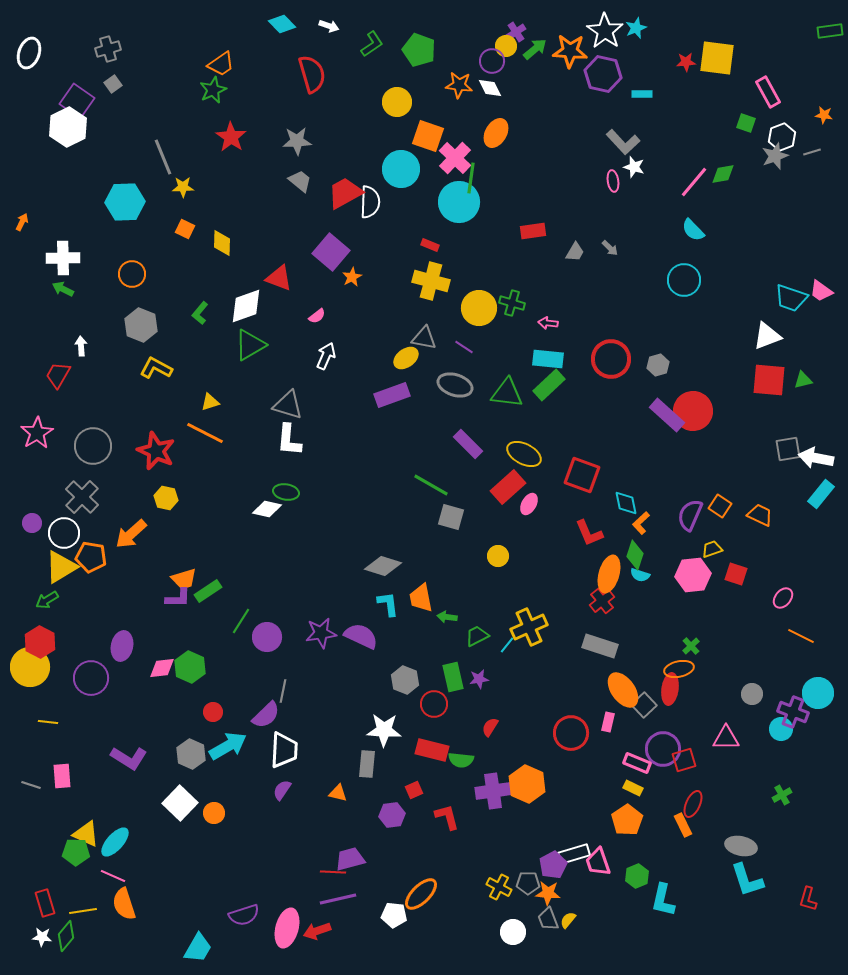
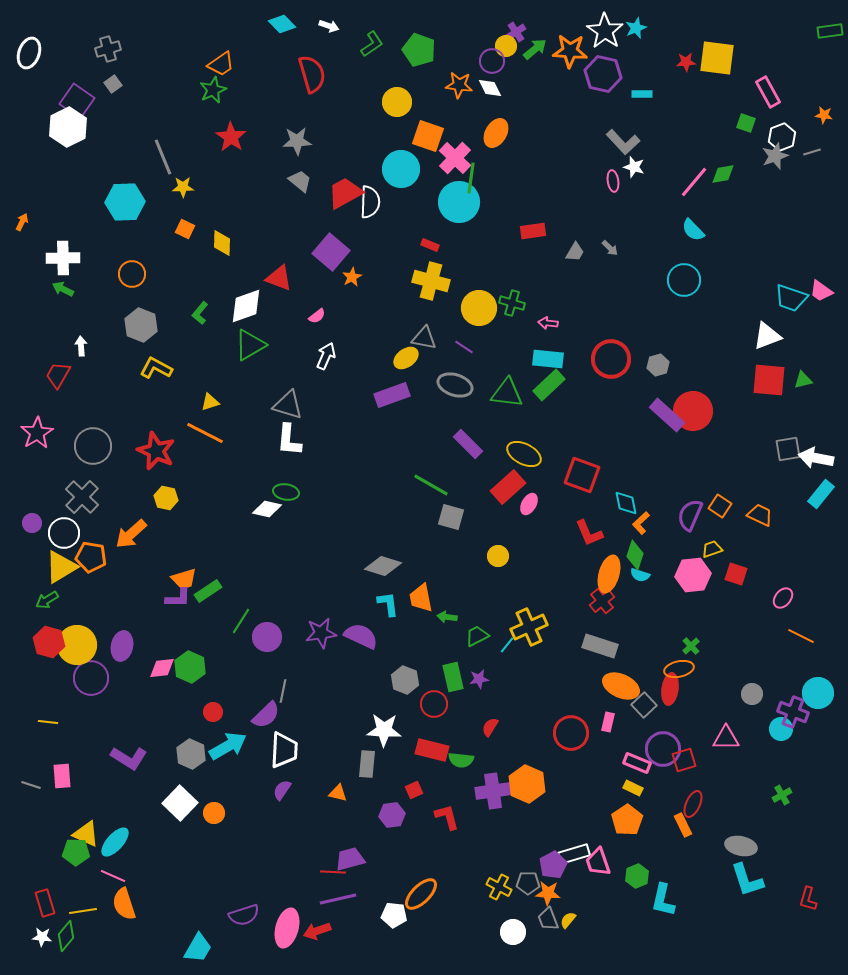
red hexagon at (40, 642): moved 9 px right; rotated 12 degrees counterclockwise
yellow circle at (30, 667): moved 47 px right, 22 px up
orange ellipse at (623, 690): moved 2 px left, 4 px up; rotated 30 degrees counterclockwise
